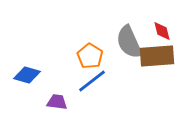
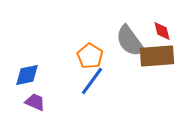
gray semicircle: moved 1 px right, 1 px up; rotated 12 degrees counterclockwise
blue diamond: rotated 28 degrees counterclockwise
blue line: rotated 16 degrees counterclockwise
purple trapezoid: moved 22 px left; rotated 15 degrees clockwise
